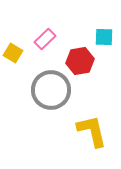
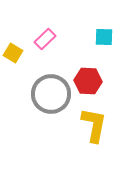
red hexagon: moved 8 px right, 20 px down; rotated 12 degrees clockwise
gray circle: moved 4 px down
yellow L-shape: moved 2 px right, 6 px up; rotated 24 degrees clockwise
